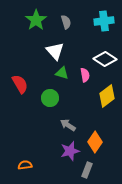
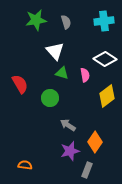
green star: rotated 25 degrees clockwise
orange semicircle: rotated 16 degrees clockwise
